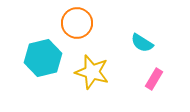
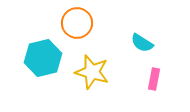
pink rectangle: rotated 20 degrees counterclockwise
